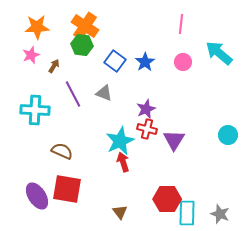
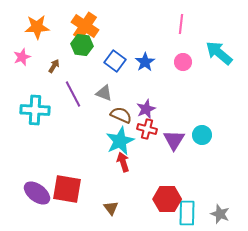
pink star: moved 9 px left, 2 px down
cyan circle: moved 26 px left
brown semicircle: moved 59 px right, 36 px up
purple ellipse: moved 3 px up; rotated 20 degrees counterclockwise
brown triangle: moved 9 px left, 4 px up
